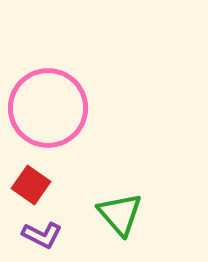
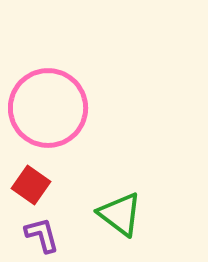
green triangle: rotated 12 degrees counterclockwise
purple L-shape: rotated 132 degrees counterclockwise
